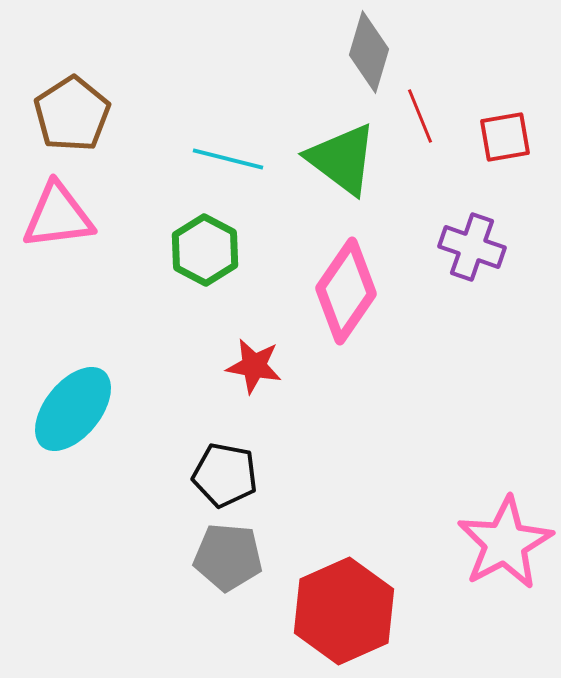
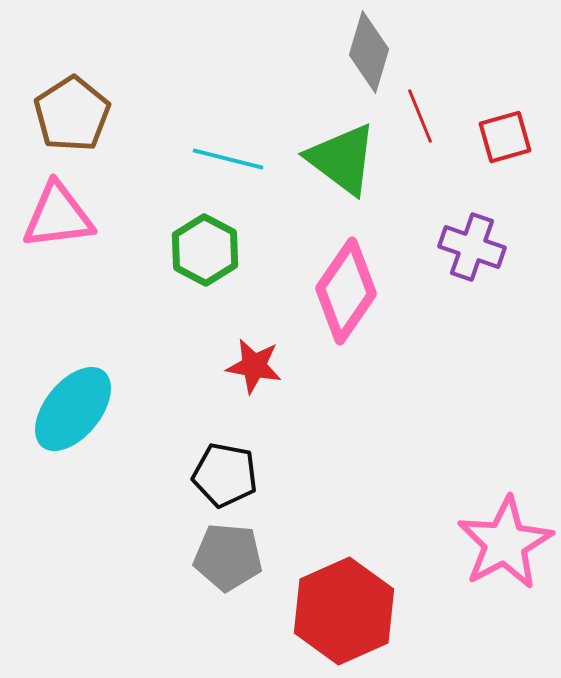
red square: rotated 6 degrees counterclockwise
